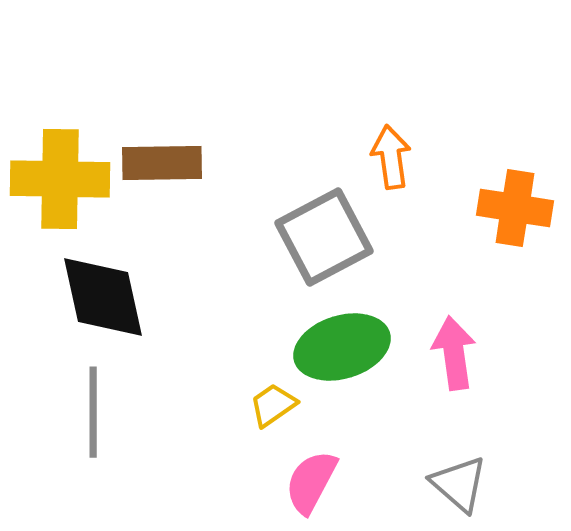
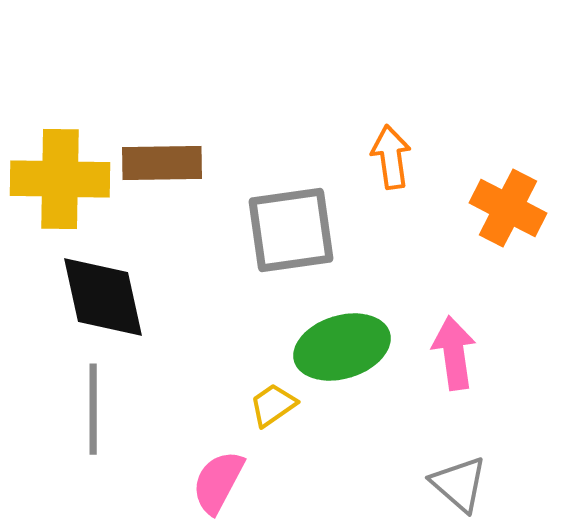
orange cross: moved 7 px left; rotated 18 degrees clockwise
gray square: moved 33 px left, 7 px up; rotated 20 degrees clockwise
gray line: moved 3 px up
pink semicircle: moved 93 px left
